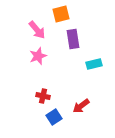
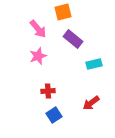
orange square: moved 2 px right, 2 px up
pink arrow: moved 1 px right, 1 px up
purple rectangle: rotated 42 degrees counterclockwise
red cross: moved 5 px right, 5 px up; rotated 16 degrees counterclockwise
red arrow: moved 10 px right, 3 px up
blue square: moved 2 px up
